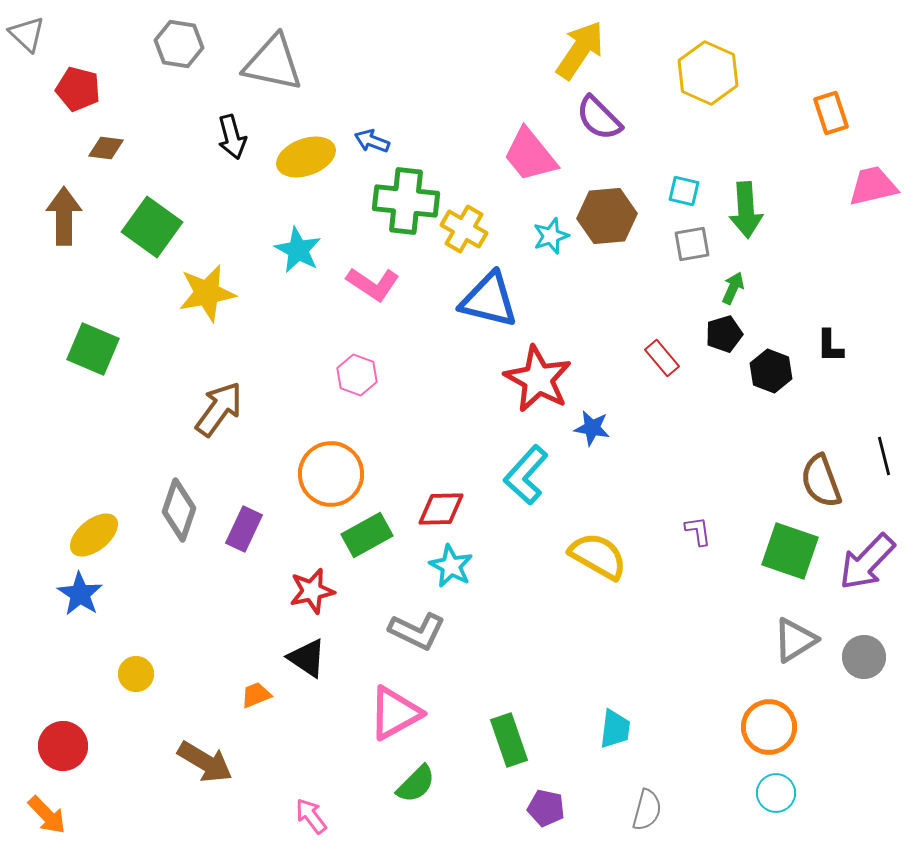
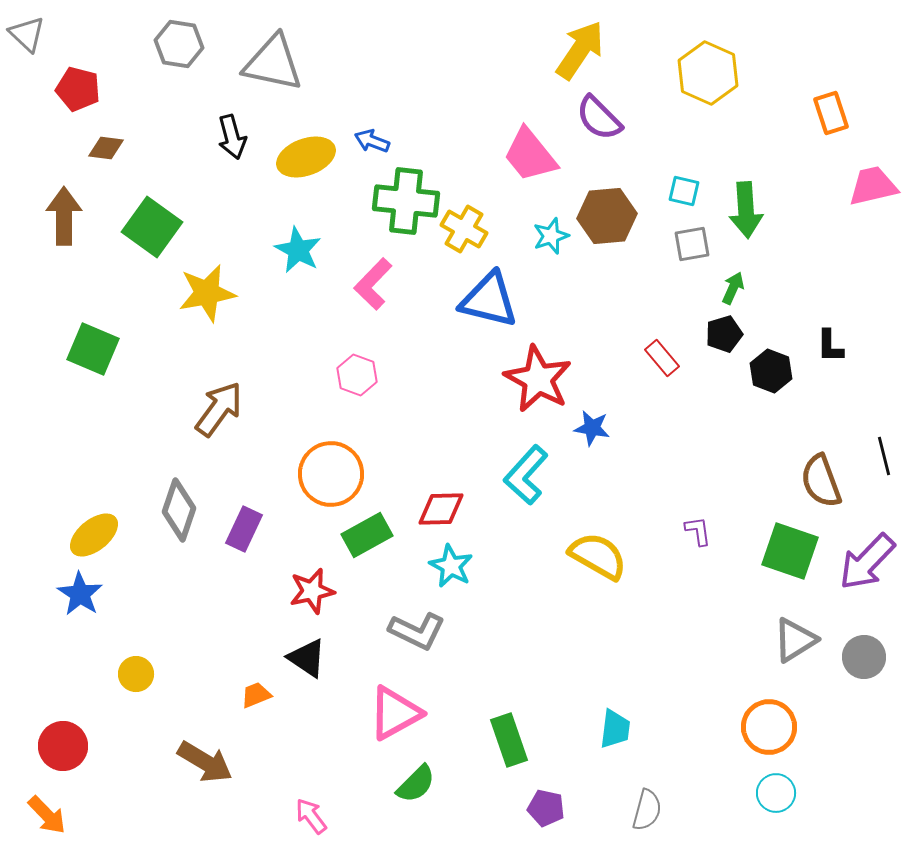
pink L-shape at (373, 284): rotated 100 degrees clockwise
